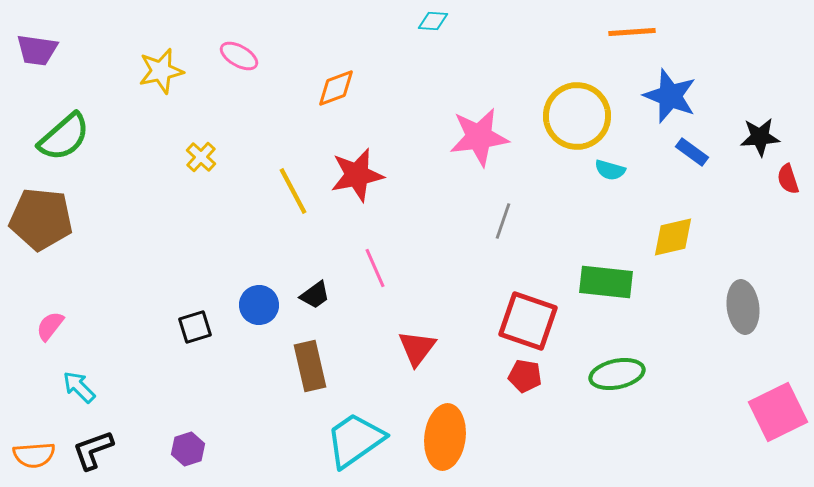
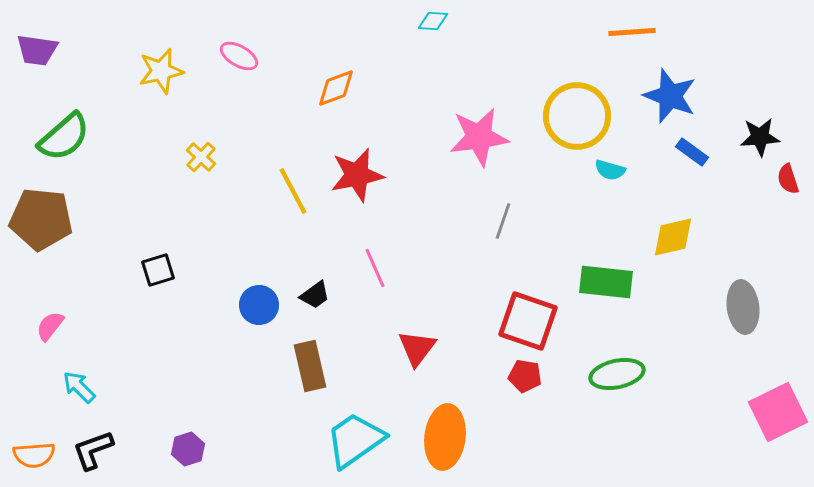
black square: moved 37 px left, 57 px up
